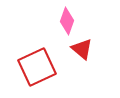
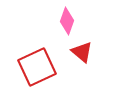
red triangle: moved 3 px down
